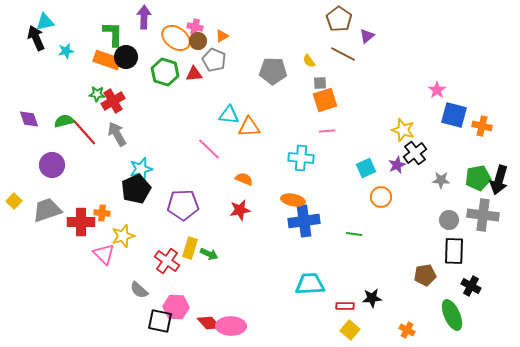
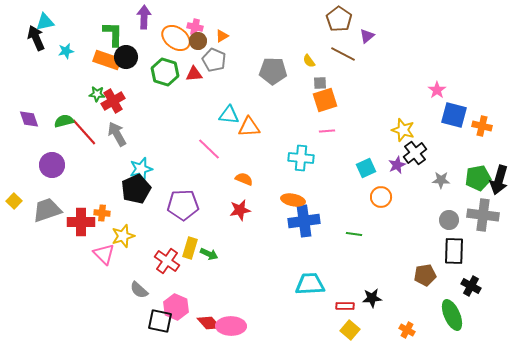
pink hexagon at (176, 307): rotated 20 degrees clockwise
